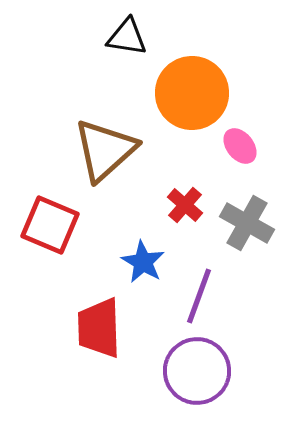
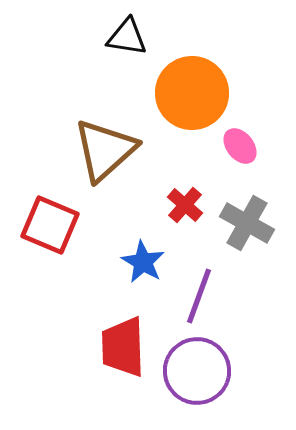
red trapezoid: moved 24 px right, 19 px down
